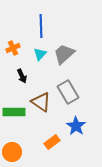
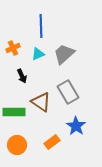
cyan triangle: moved 2 px left; rotated 24 degrees clockwise
orange circle: moved 5 px right, 7 px up
